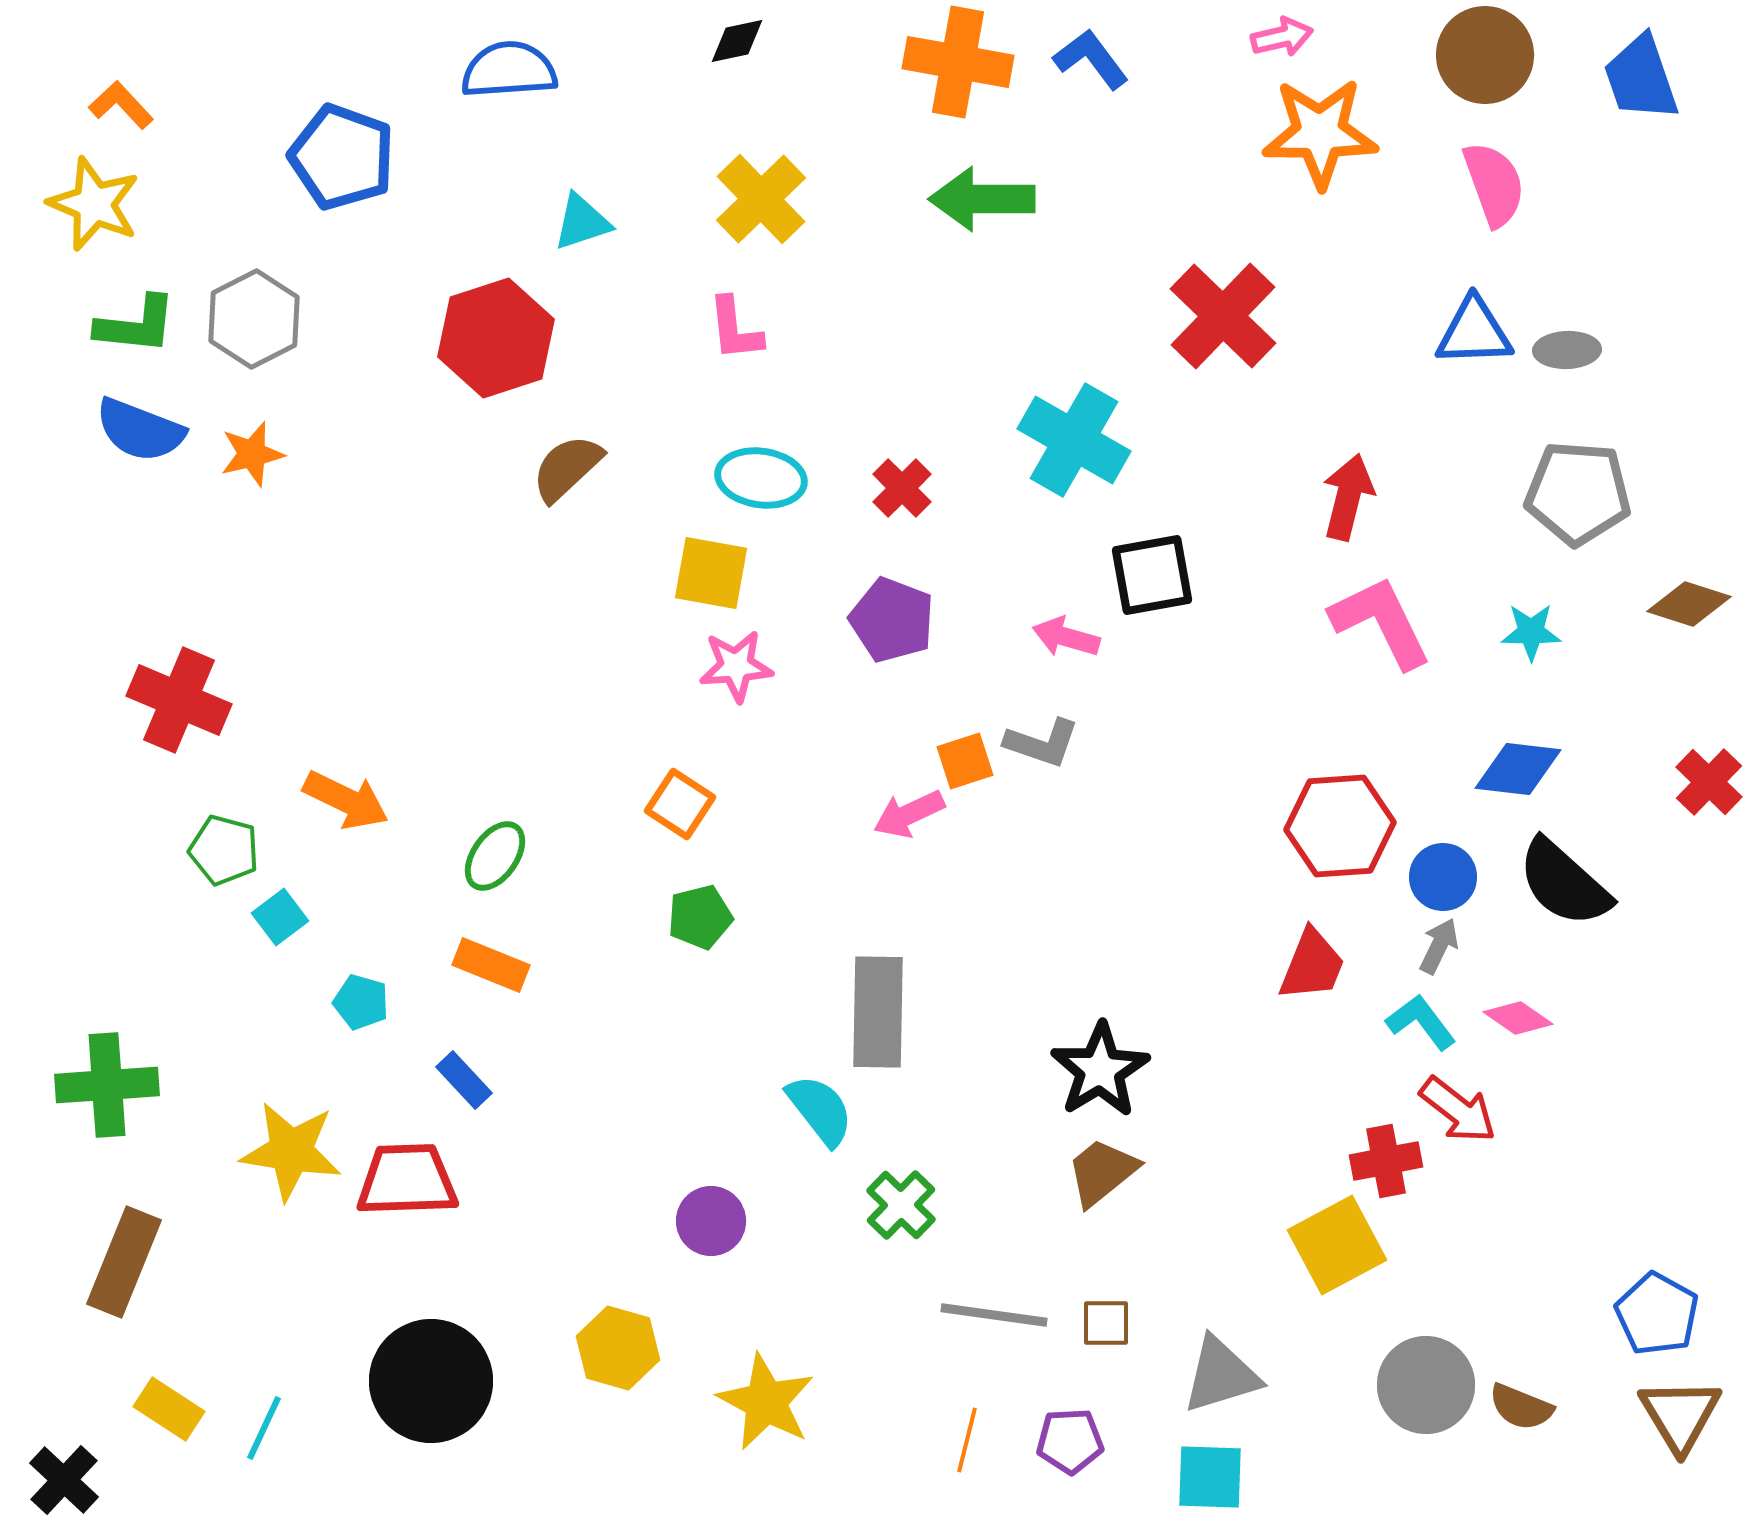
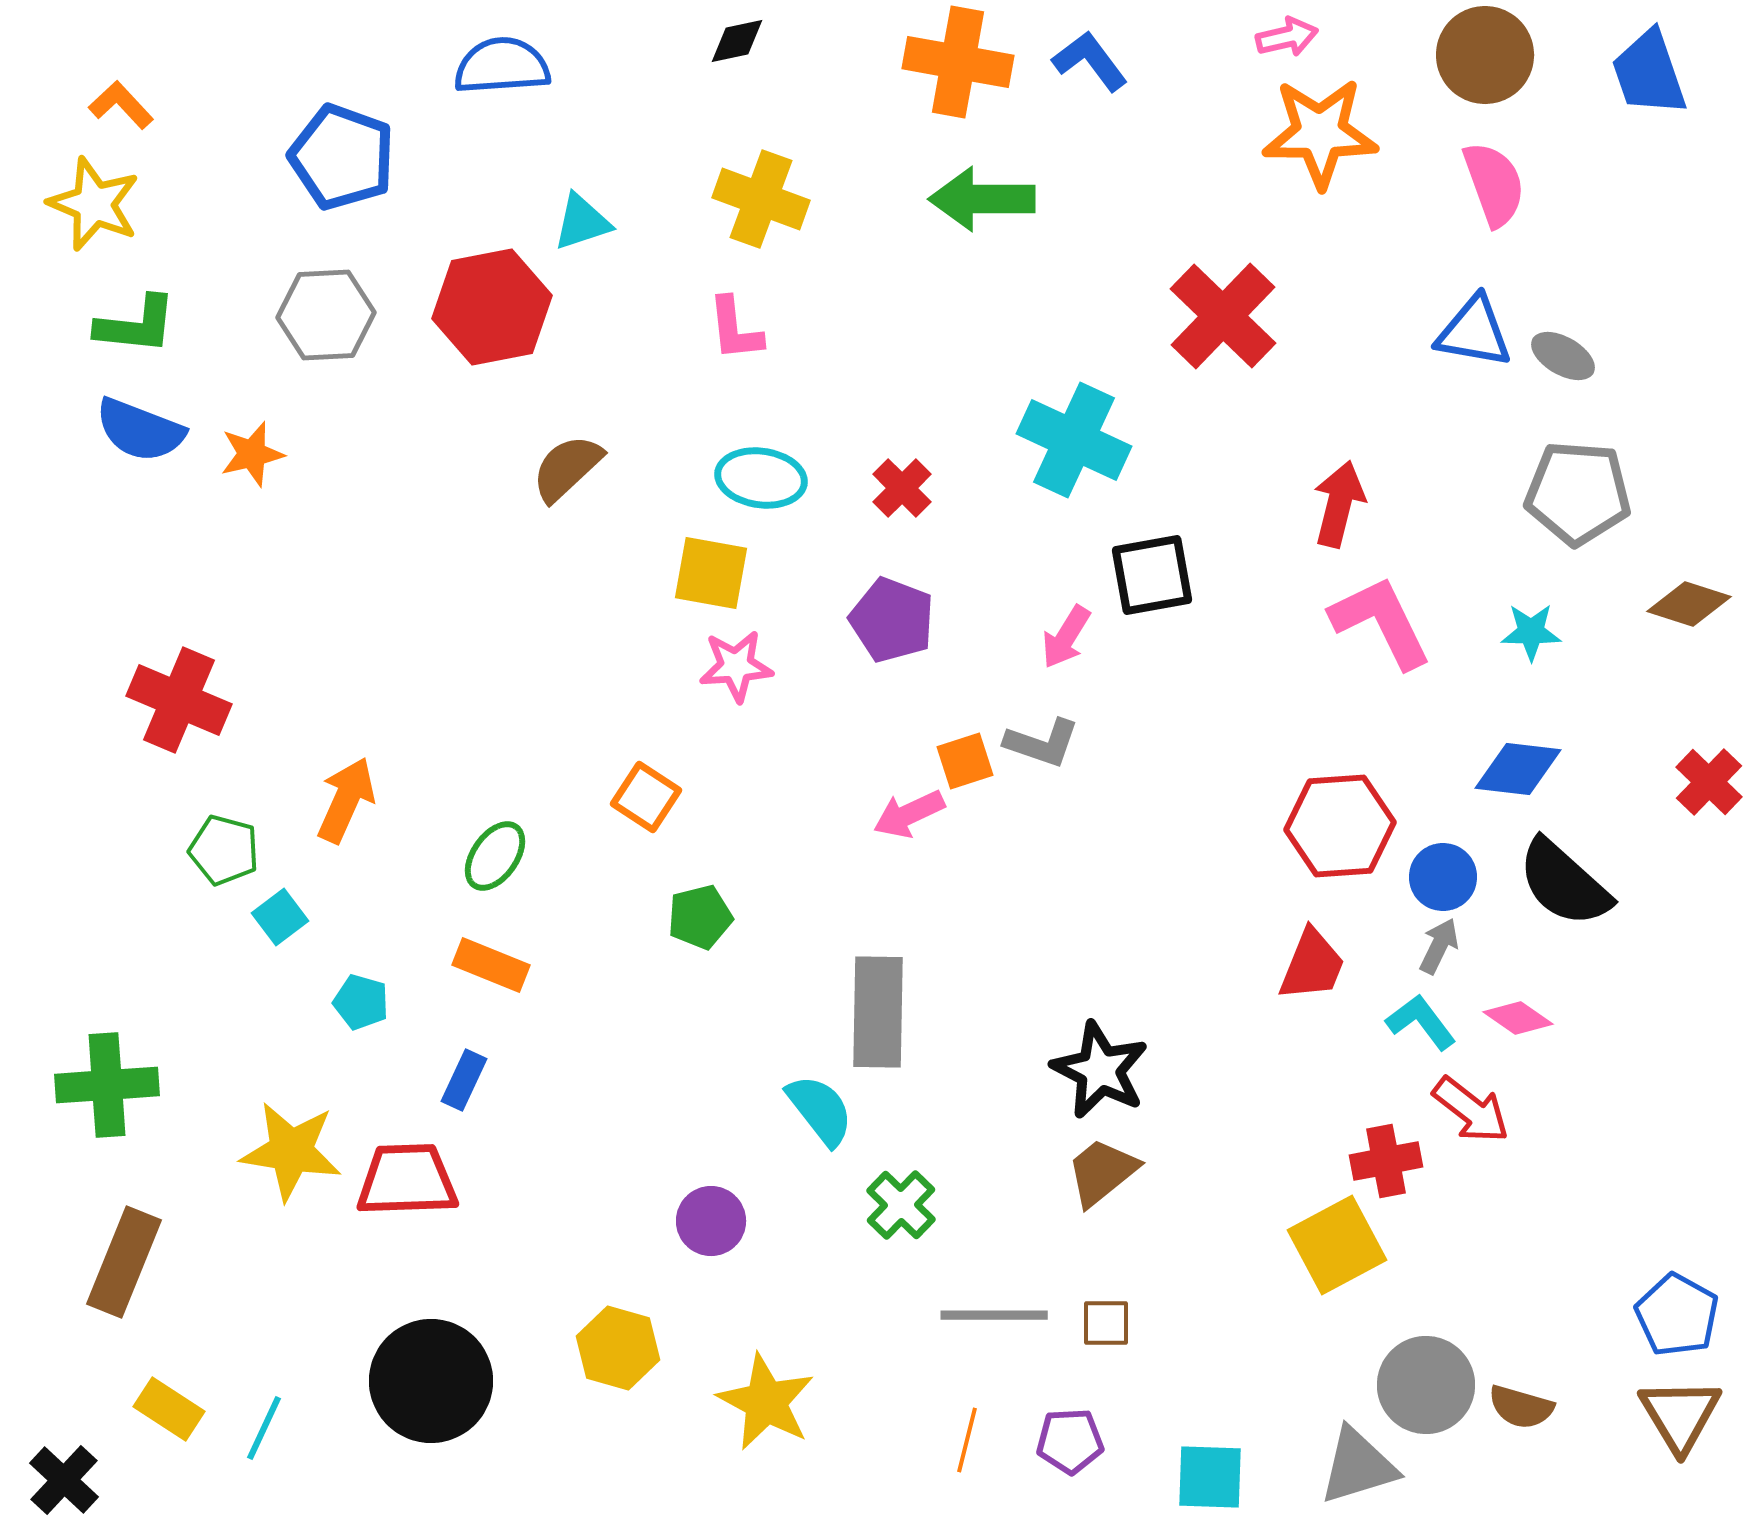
pink arrow at (1282, 37): moved 5 px right
blue L-shape at (1091, 59): moved 1 px left, 2 px down
blue semicircle at (509, 70): moved 7 px left, 4 px up
blue trapezoid at (1641, 78): moved 8 px right, 5 px up
yellow cross at (761, 199): rotated 26 degrees counterclockwise
gray hexagon at (254, 319): moved 72 px right, 4 px up; rotated 24 degrees clockwise
blue triangle at (1474, 332): rotated 12 degrees clockwise
red hexagon at (496, 338): moved 4 px left, 31 px up; rotated 7 degrees clockwise
gray ellipse at (1567, 350): moved 4 px left, 6 px down; rotated 32 degrees clockwise
cyan cross at (1074, 440): rotated 5 degrees counterclockwise
red arrow at (1348, 497): moved 9 px left, 7 px down
pink arrow at (1066, 637): rotated 74 degrees counterclockwise
orange arrow at (346, 800): rotated 92 degrees counterclockwise
orange square at (680, 804): moved 34 px left, 7 px up
black star at (1100, 1070): rotated 14 degrees counterclockwise
blue rectangle at (464, 1080): rotated 68 degrees clockwise
red arrow at (1458, 1110): moved 13 px right
blue pentagon at (1657, 1314): moved 20 px right, 1 px down
gray line at (994, 1315): rotated 8 degrees counterclockwise
gray triangle at (1221, 1375): moved 137 px right, 91 px down
brown semicircle at (1521, 1407): rotated 6 degrees counterclockwise
